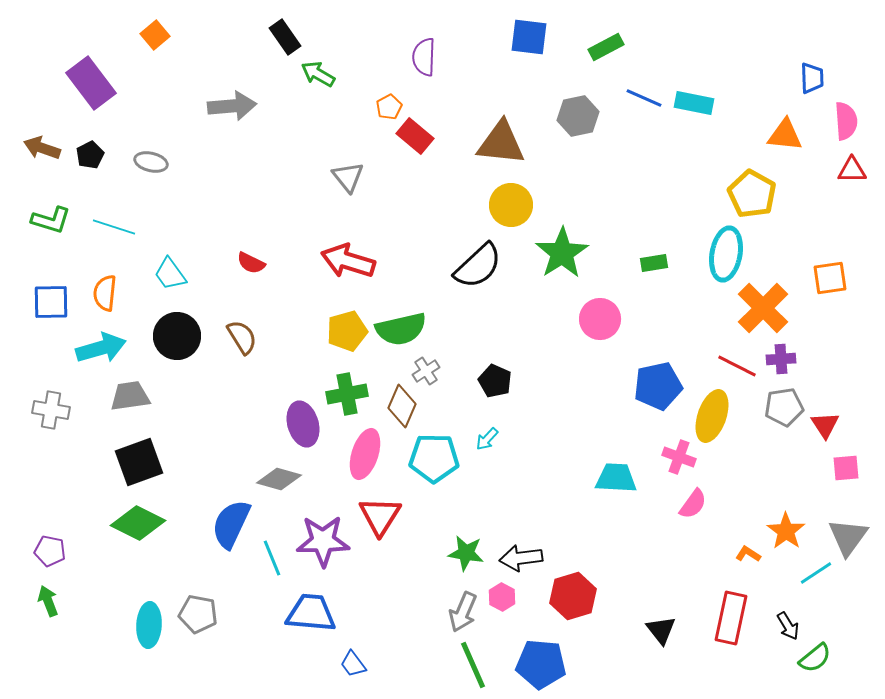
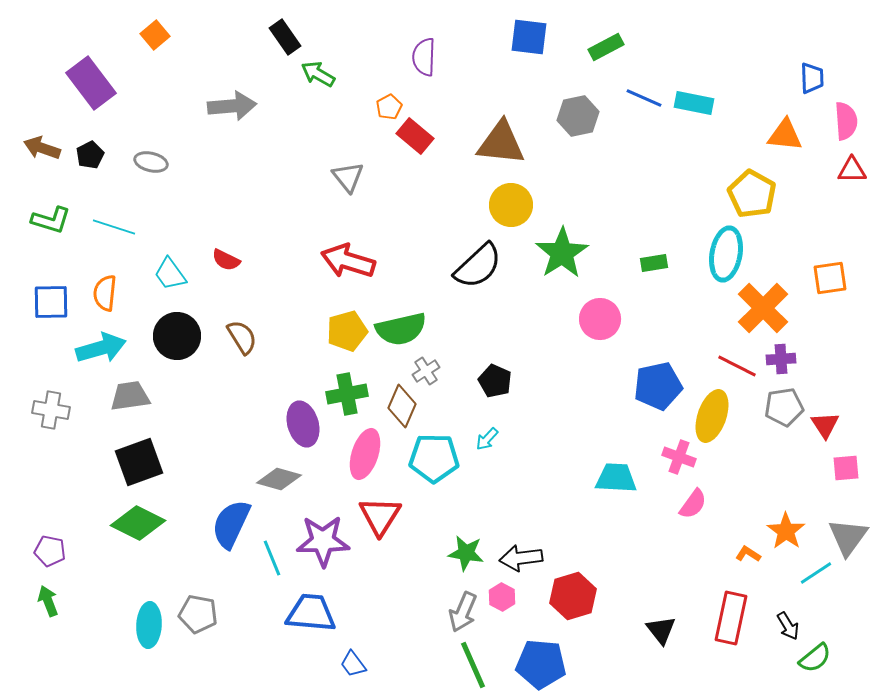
red semicircle at (251, 263): moved 25 px left, 3 px up
